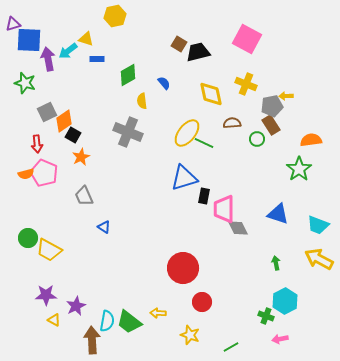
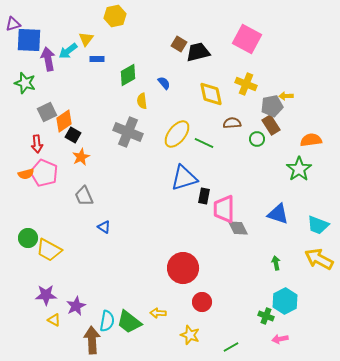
yellow triangle at (86, 39): rotated 49 degrees clockwise
yellow ellipse at (187, 133): moved 10 px left, 1 px down
